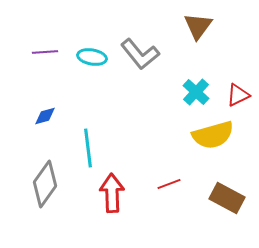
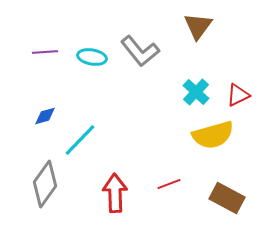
gray L-shape: moved 3 px up
cyan line: moved 8 px left, 8 px up; rotated 51 degrees clockwise
red arrow: moved 3 px right
